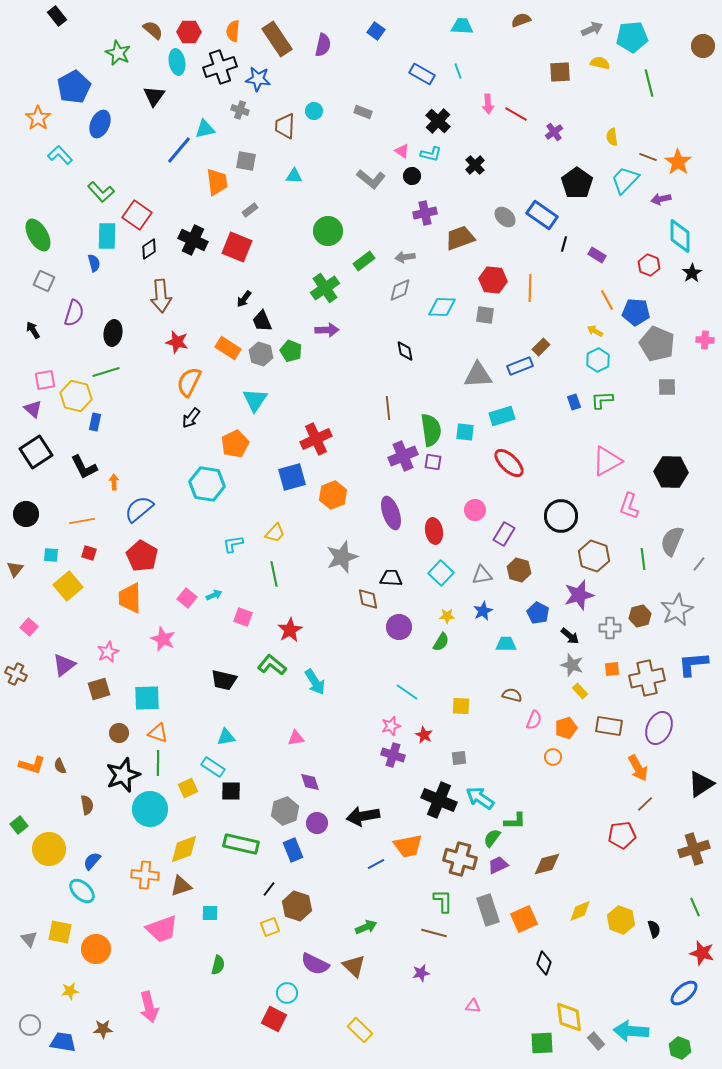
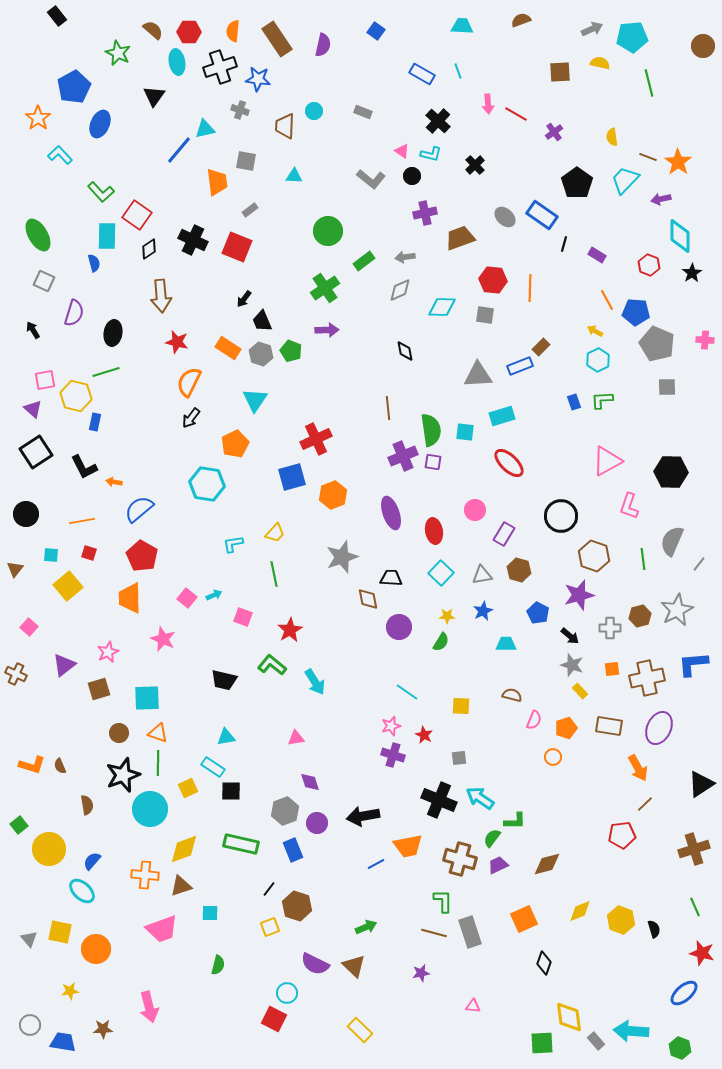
orange arrow at (114, 482): rotated 77 degrees counterclockwise
gray rectangle at (488, 910): moved 18 px left, 22 px down
